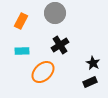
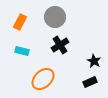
gray circle: moved 4 px down
orange rectangle: moved 1 px left, 1 px down
cyan rectangle: rotated 16 degrees clockwise
black star: moved 1 px right, 2 px up
orange ellipse: moved 7 px down
